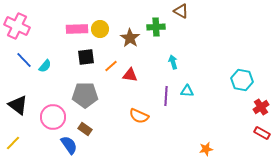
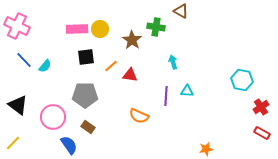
green cross: rotated 12 degrees clockwise
brown star: moved 2 px right, 2 px down
brown rectangle: moved 3 px right, 2 px up
